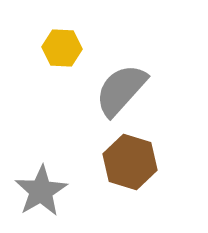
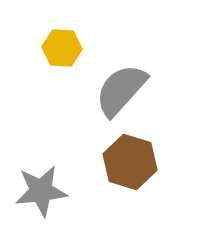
gray star: rotated 24 degrees clockwise
